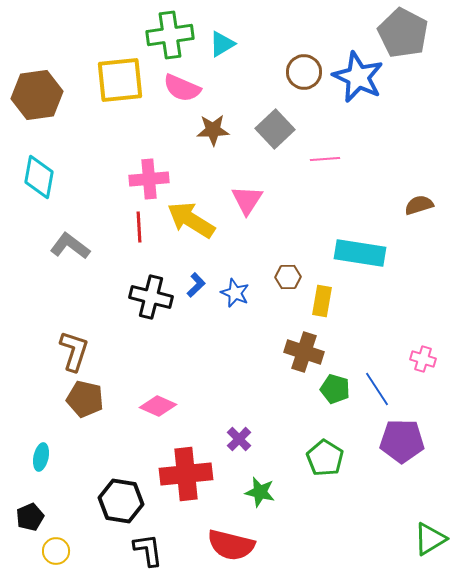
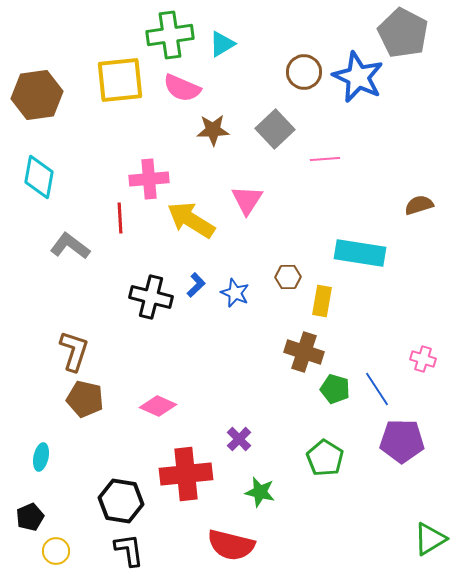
red line at (139, 227): moved 19 px left, 9 px up
black L-shape at (148, 550): moved 19 px left
